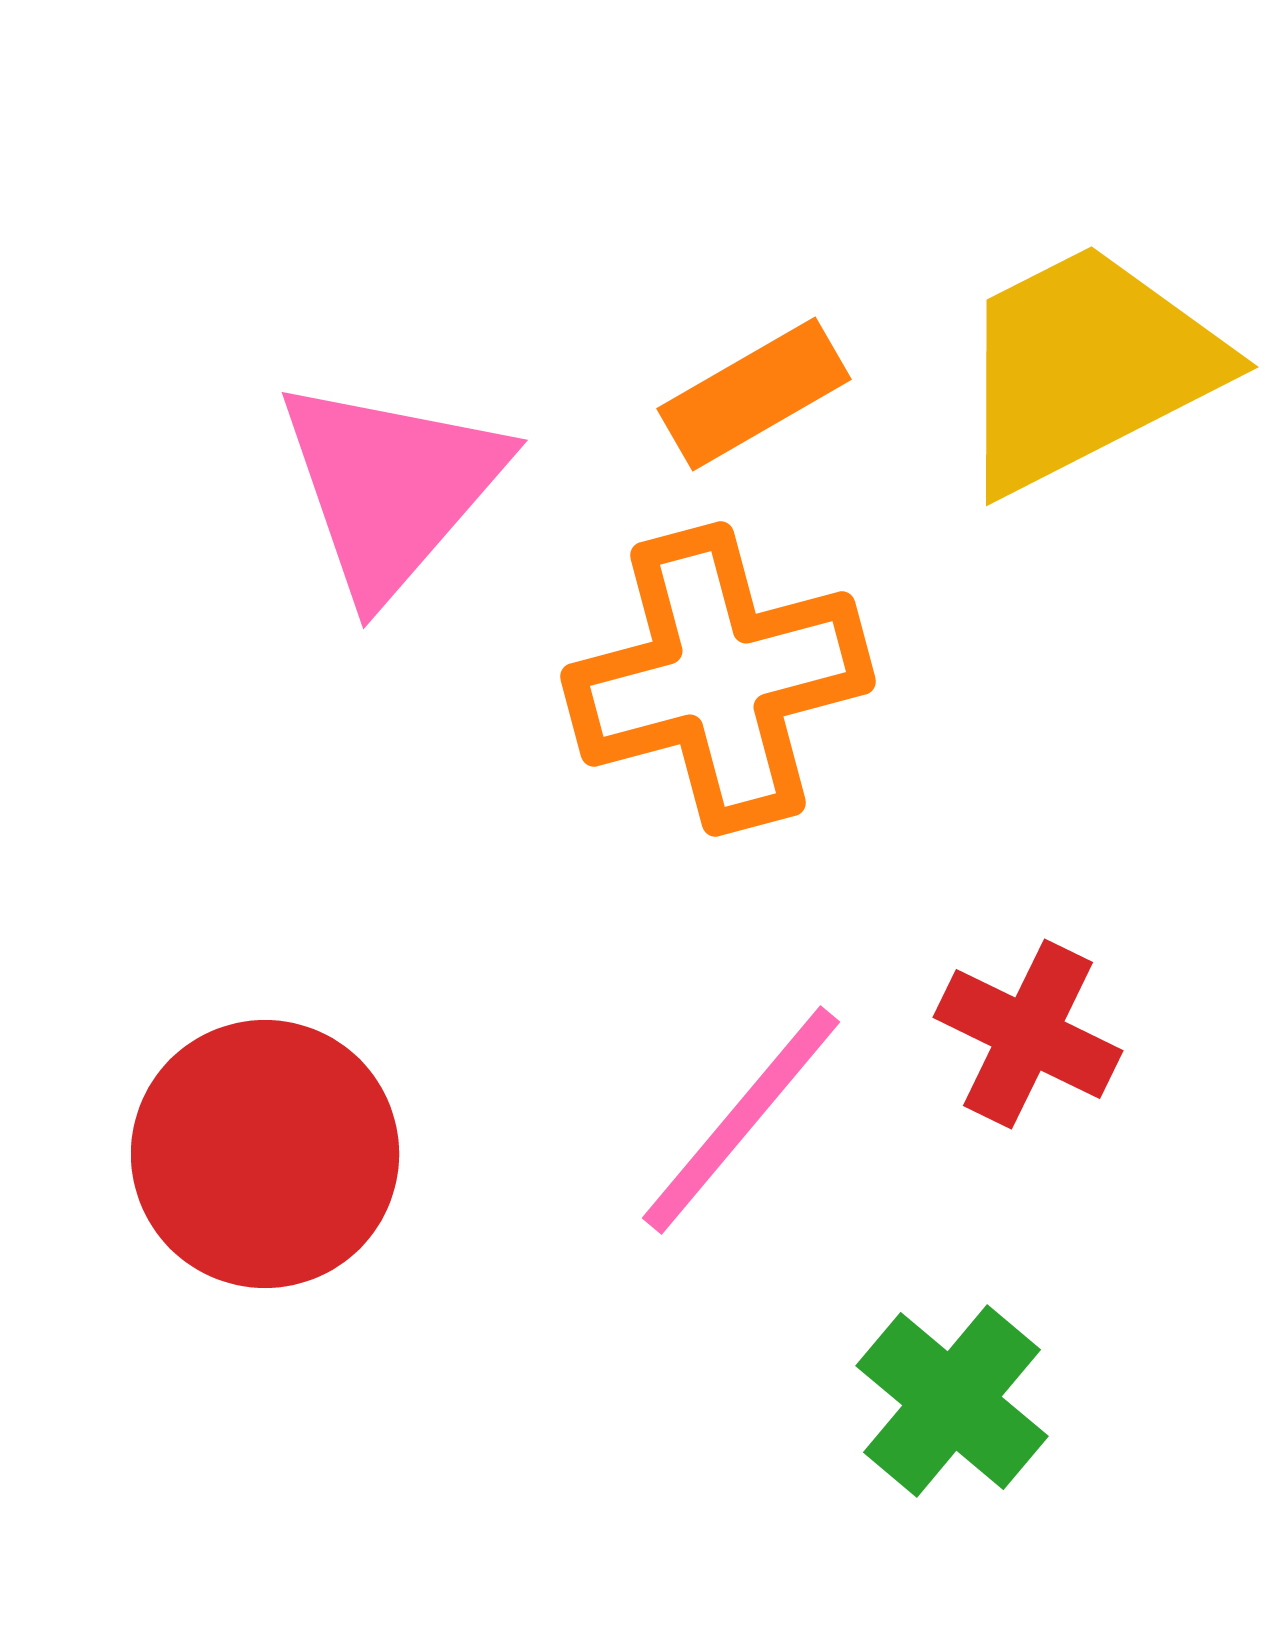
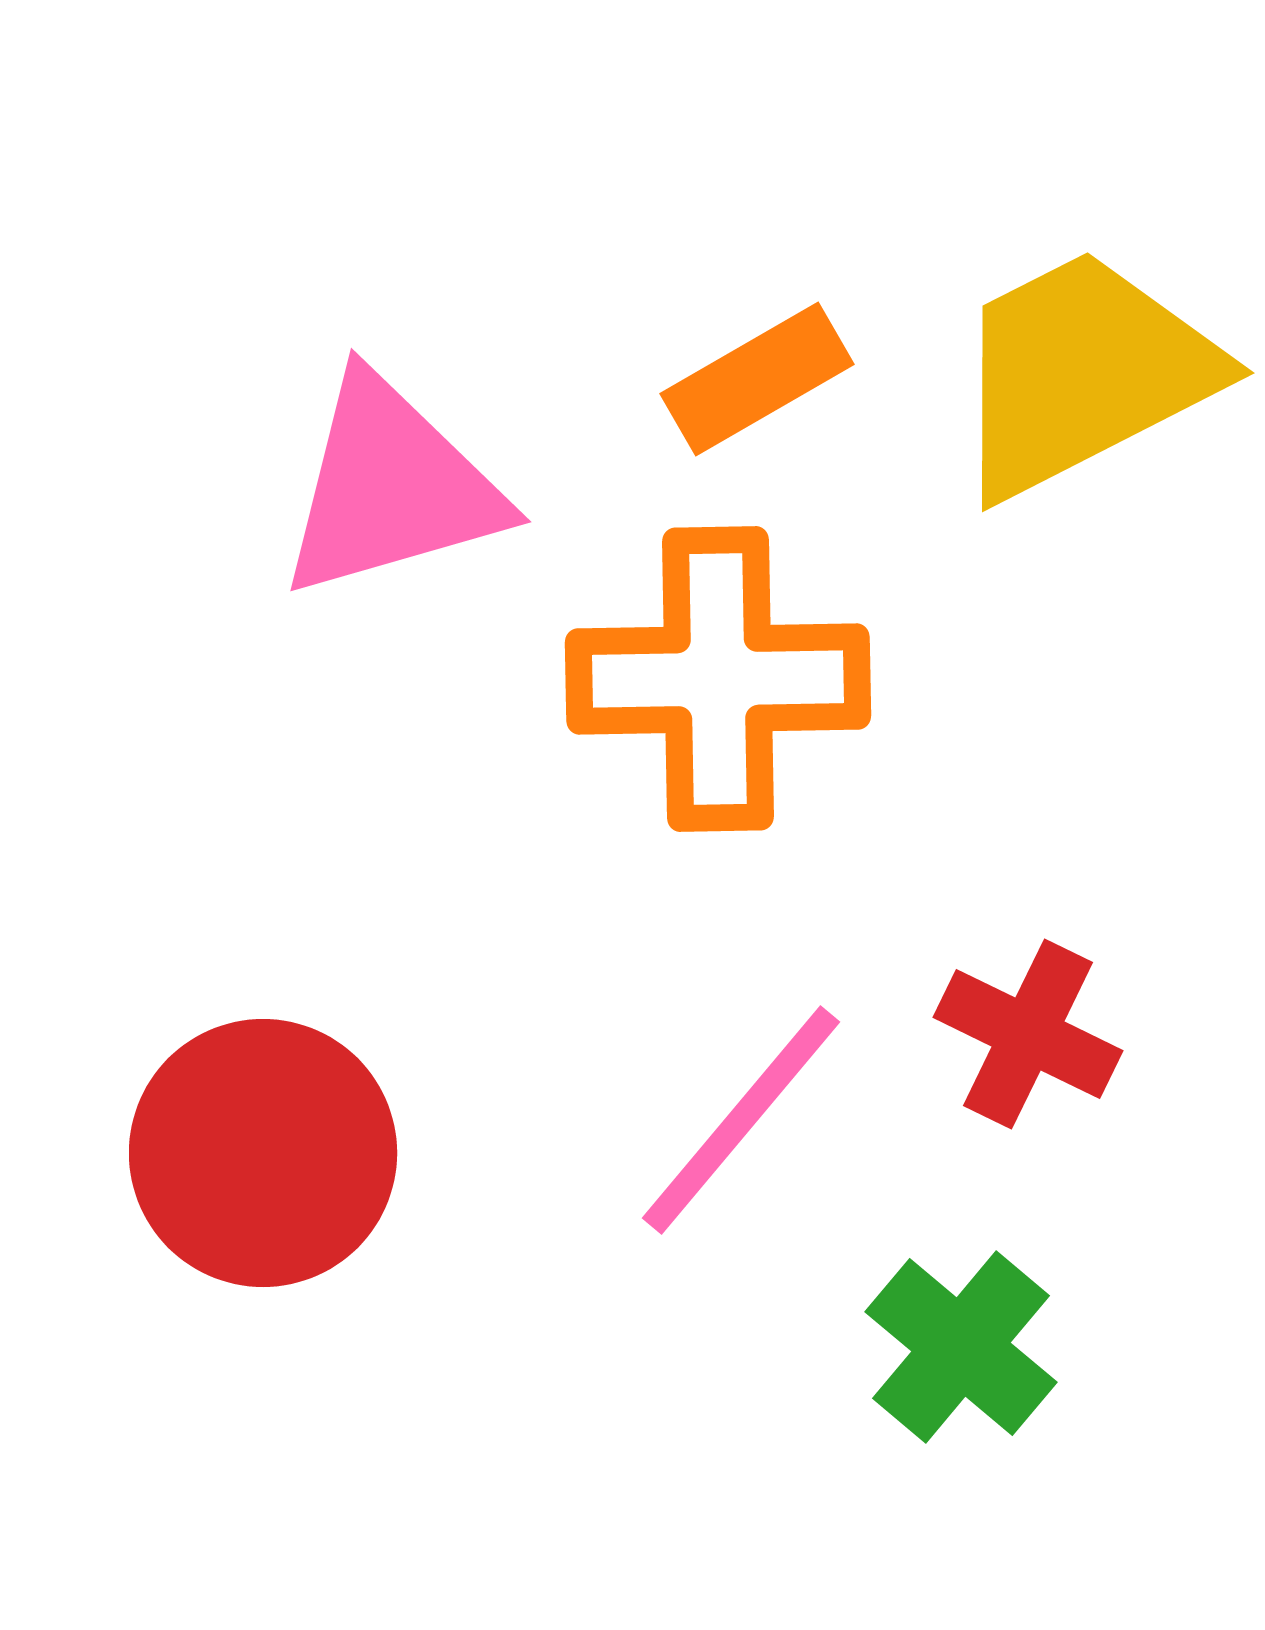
yellow trapezoid: moved 4 px left, 6 px down
orange rectangle: moved 3 px right, 15 px up
pink triangle: rotated 33 degrees clockwise
orange cross: rotated 14 degrees clockwise
red circle: moved 2 px left, 1 px up
green cross: moved 9 px right, 54 px up
